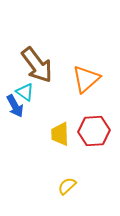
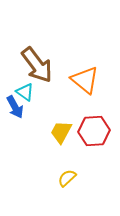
orange triangle: moved 1 px left, 1 px down; rotated 40 degrees counterclockwise
blue arrow: moved 1 px down
yellow trapezoid: moved 1 px right, 2 px up; rotated 30 degrees clockwise
yellow semicircle: moved 8 px up
